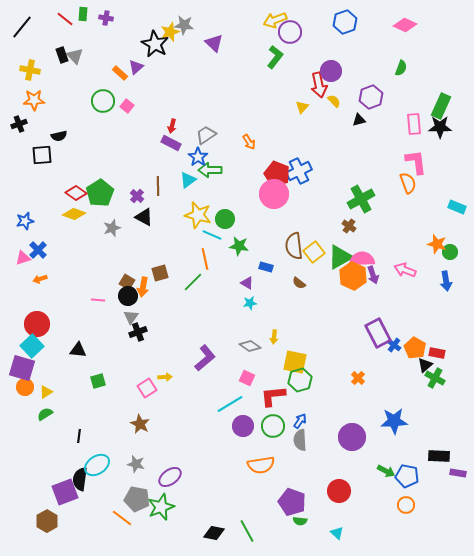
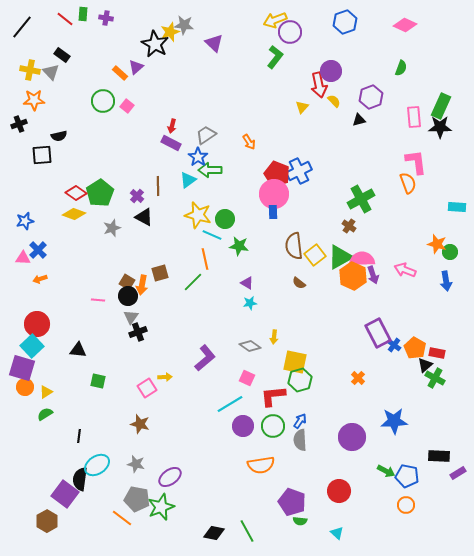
black rectangle at (62, 55): rotated 35 degrees counterclockwise
gray triangle at (75, 56): moved 24 px left, 16 px down
pink rectangle at (414, 124): moved 7 px up
cyan rectangle at (457, 207): rotated 18 degrees counterclockwise
yellow square at (314, 252): moved 1 px right, 3 px down
pink triangle at (23, 258): rotated 21 degrees clockwise
blue rectangle at (266, 267): moved 7 px right, 55 px up; rotated 72 degrees clockwise
orange arrow at (143, 287): moved 1 px left, 2 px up
green square at (98, 381): rotated 28 degrees clockwise
brown star at (140, 424): rotated 12 degrees counterclockwise
purple rectangle at (458, 473): rotated 42 degrees counterclockwise
purple square at (65, 492): moved 2 px down; rotated 32 degrees counterclockwise
